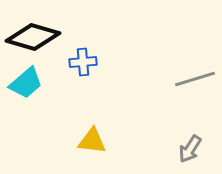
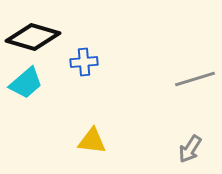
blue cross: moved 1 px right
